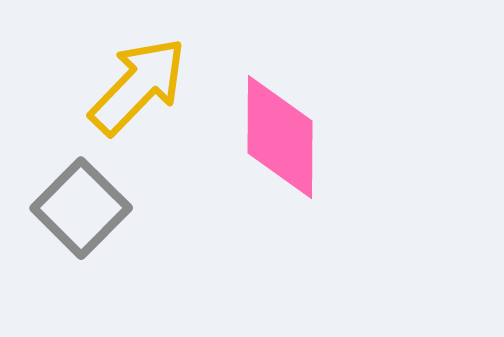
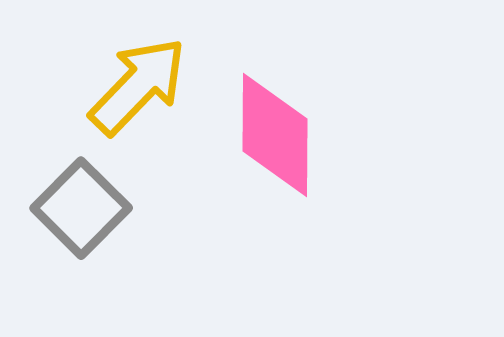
pink diamond: moved 5 px left, 2 px up
